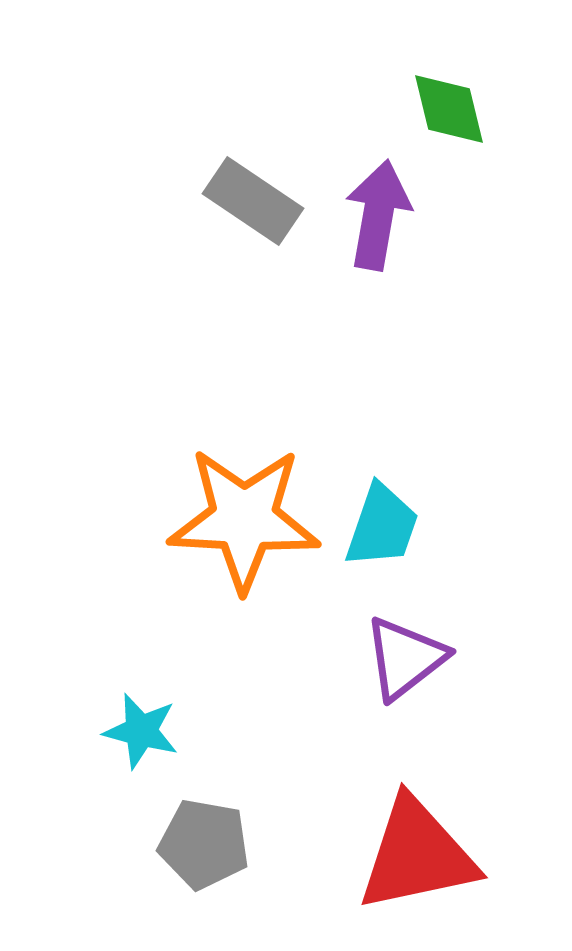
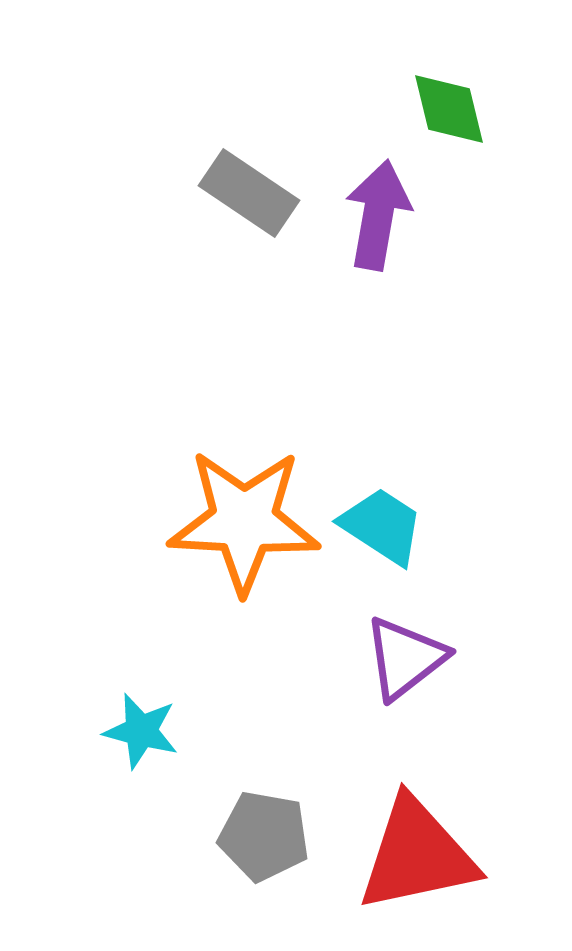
gray rectangle: moved 4 px left, 8 px up
orange star: moved 2 px down
cyan trapezoid: rotated 76 degrees counterclockwise
gray pentagon: moved 60 px right, 8 px up
